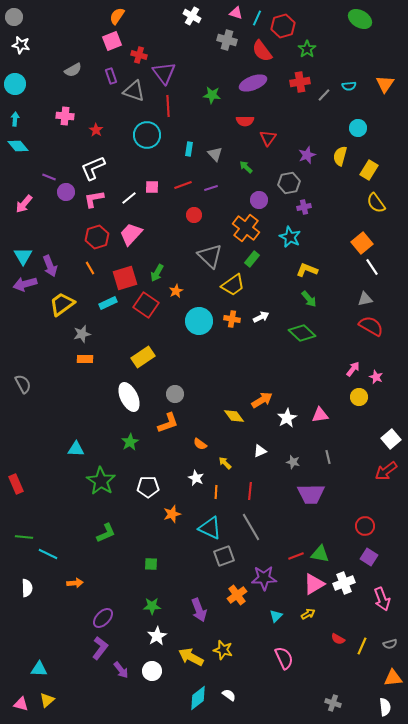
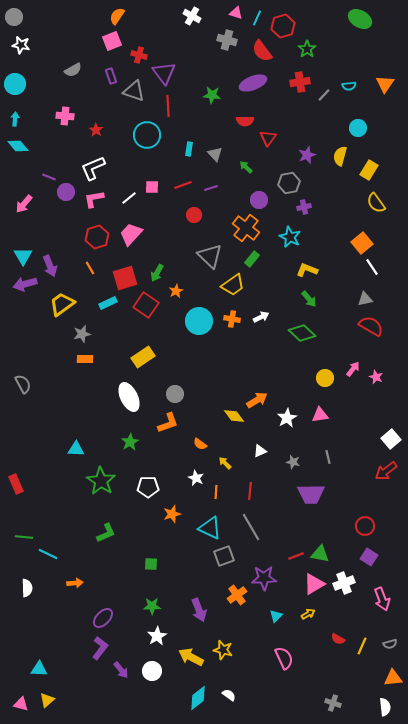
yellow circle at (359, 397): moved 34 px left, 19 px up
orange arrow at (262, 400): moved 5 px left
